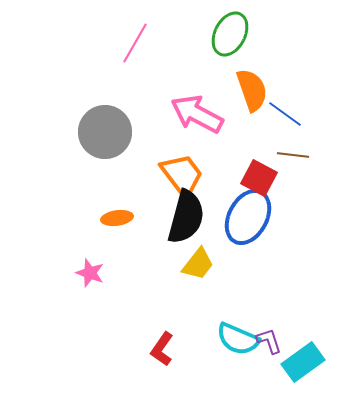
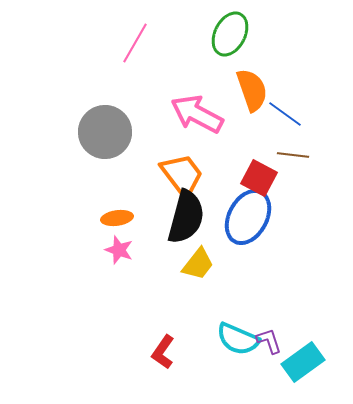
pink star: moved 29 px right, 23 px up
red L-shape: moved 1 px right, 3 px down
